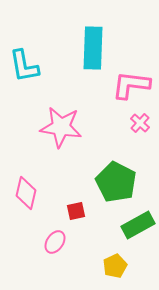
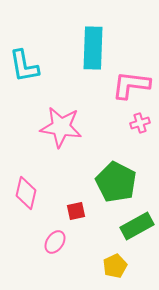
pink cross: rotated 30 degrees clockwise
green rectangle: moved 1 px left, 1 px down
